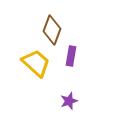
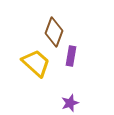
brown diamond: moved 2 px right, 2 px down
purple star: moved 1 px right, 2 px down
